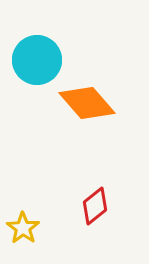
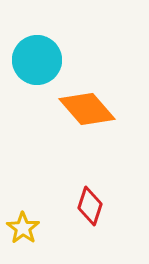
orange diamond: moved 6 px down
red diamond: moved 5 px left; rotated 33 degrees counterclockwise
